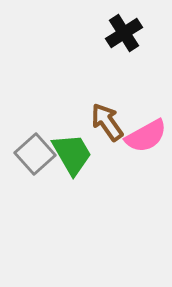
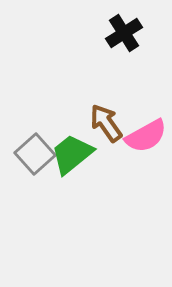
brown arrow: moved 1 px left, 1 px down
green trapezoid: rotated 99 degrees counterclockwise
